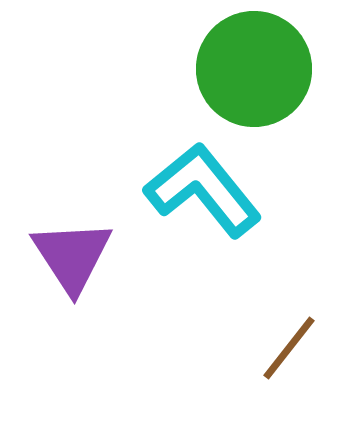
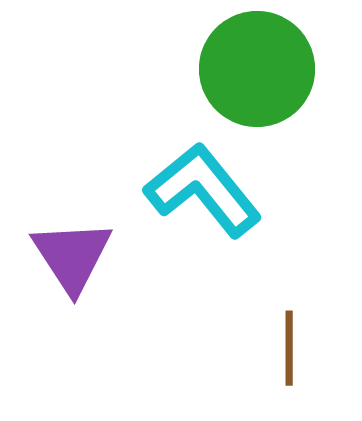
green circle: moved 3 px right
brown line: rotated 38 degrees counterclockwise
